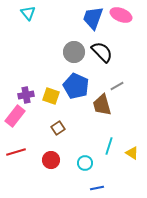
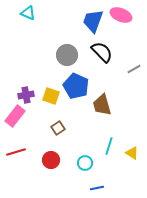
cyan triangle: rotated 28 degrees counterclockwise
blue trapezoid: moved 3 px down
gray circle: moved 7 px left, 3 px down
gray line: moved 17 px right, 17 px up
